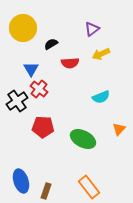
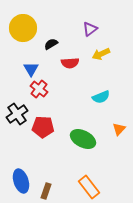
purple triangle: moved 2 px left
black cross: moved 13 px down
